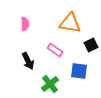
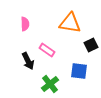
pink rectangle: moved 8 px left
